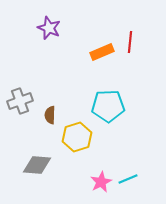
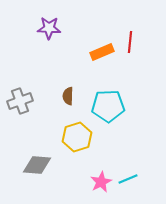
purple star: rotated 20 degrees counterclockwise
brown semicircle: moved 18 px right, 19 px up
